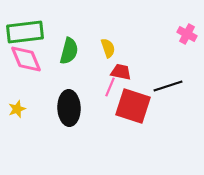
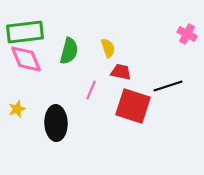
pink line: moved 19 px left, 3 px down
black ellipse: moved 13 px left, 15 px down
